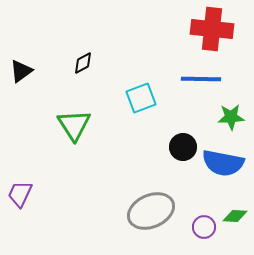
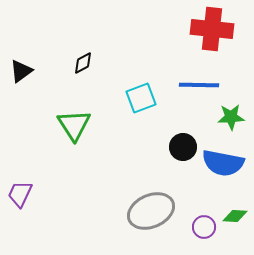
blue line: moved 2 px left, 6 px down
